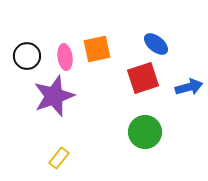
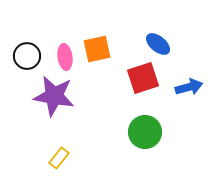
blue ellipse: moved 2 px right
purple star: rotated 30 degrees clockwise
